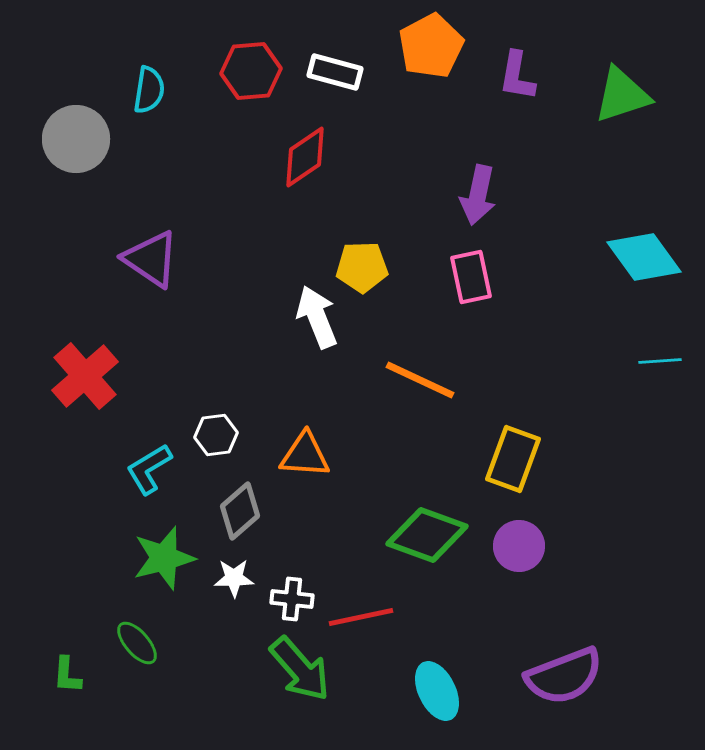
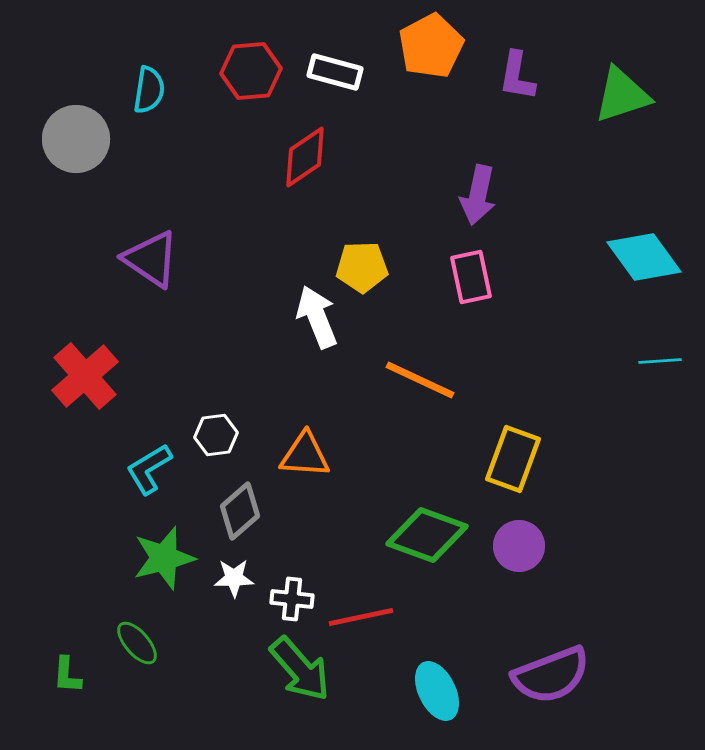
purple semicircle: moved 13 px left, 1 px up
